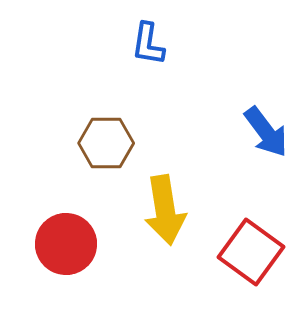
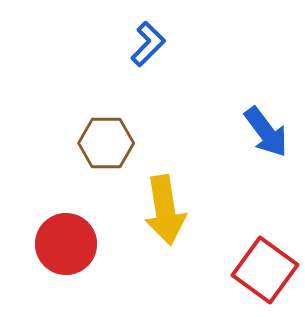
blue L-shape: rotated 144 degrees counterclockwise
red square: moved 14 px right, 18 px down
